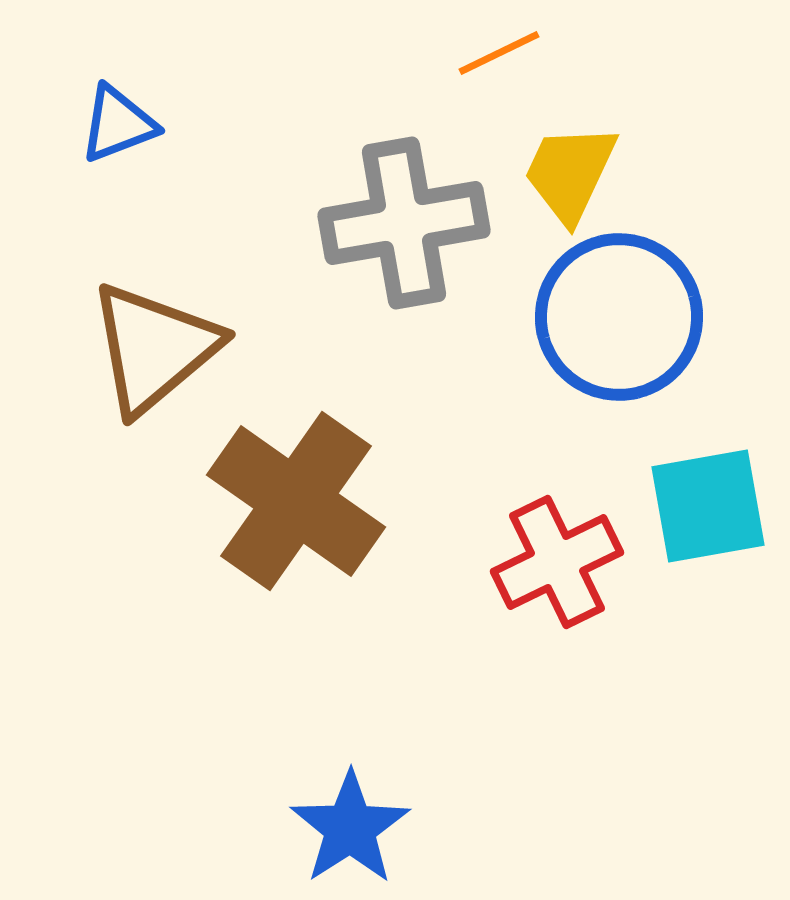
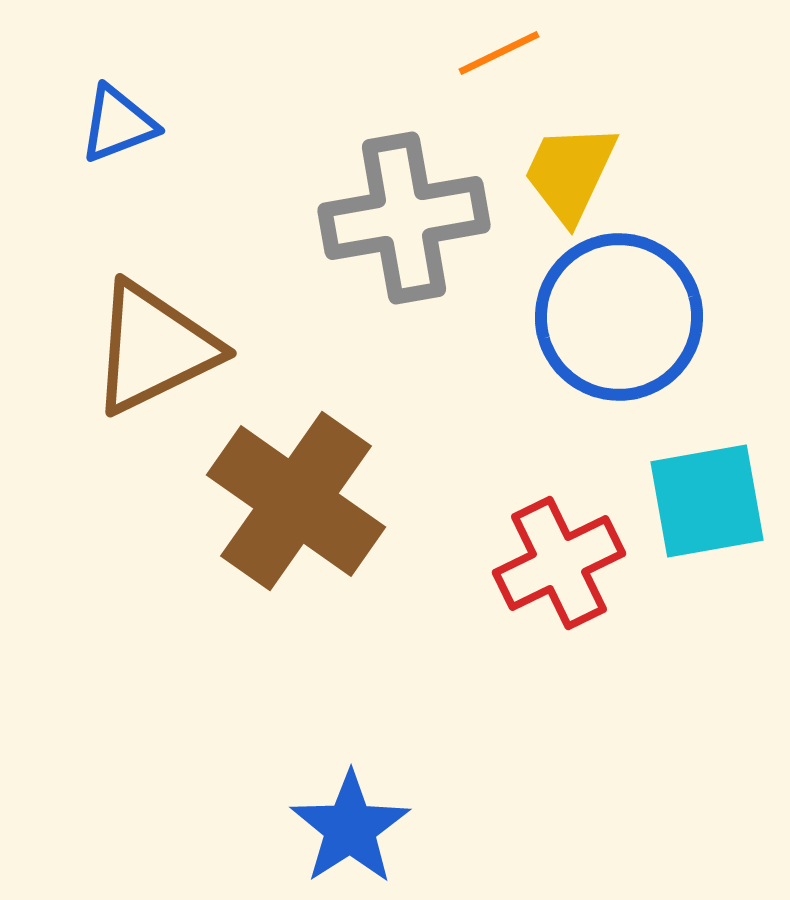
gray cross: moved 5 px up
brown triangle: rotated 14 degrees clockwise
cyan square: moved 1 px left, 5 px up
red cross: moved 2 px right, 1 px down
